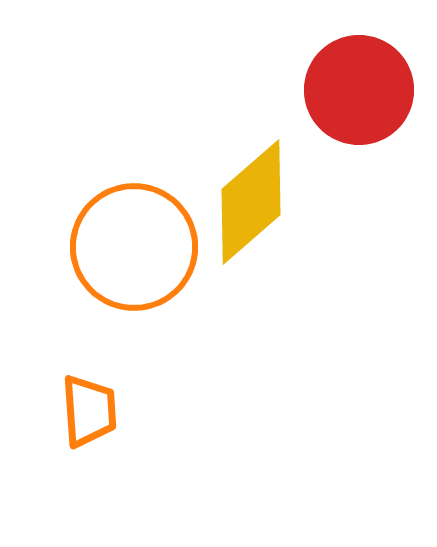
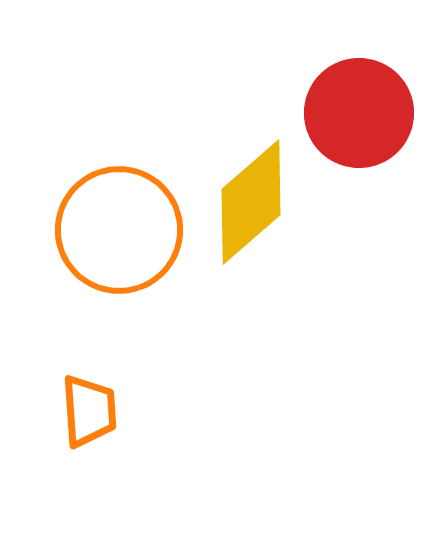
red circle: moved 23 px down
orange circle: moved 15 px left, 17 px up
